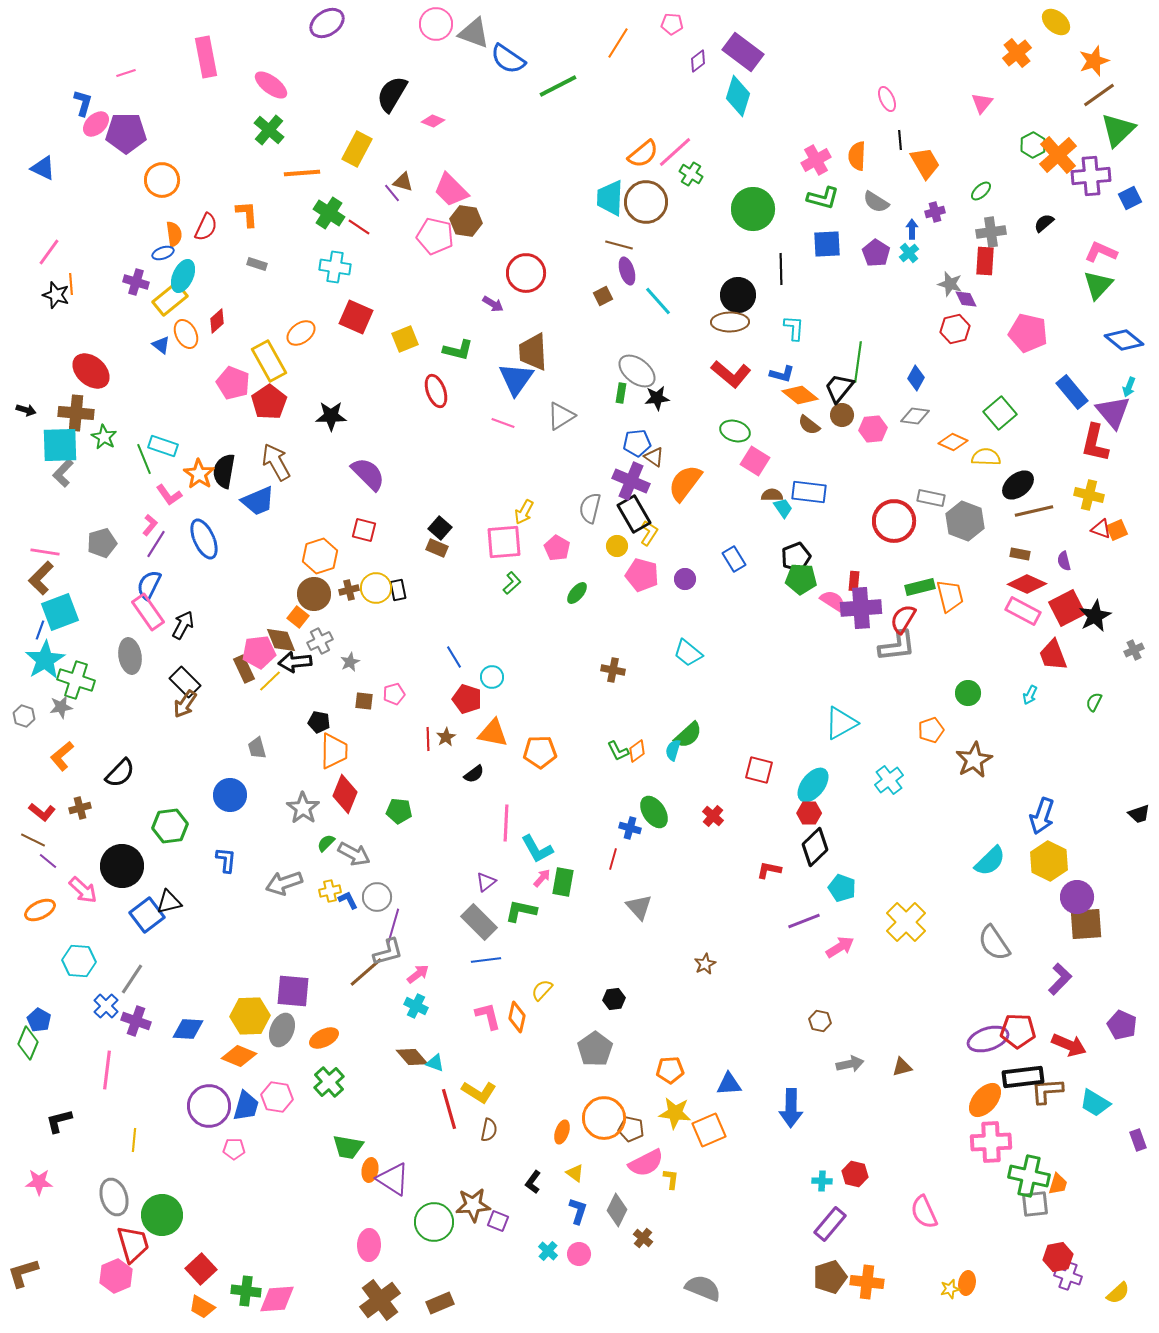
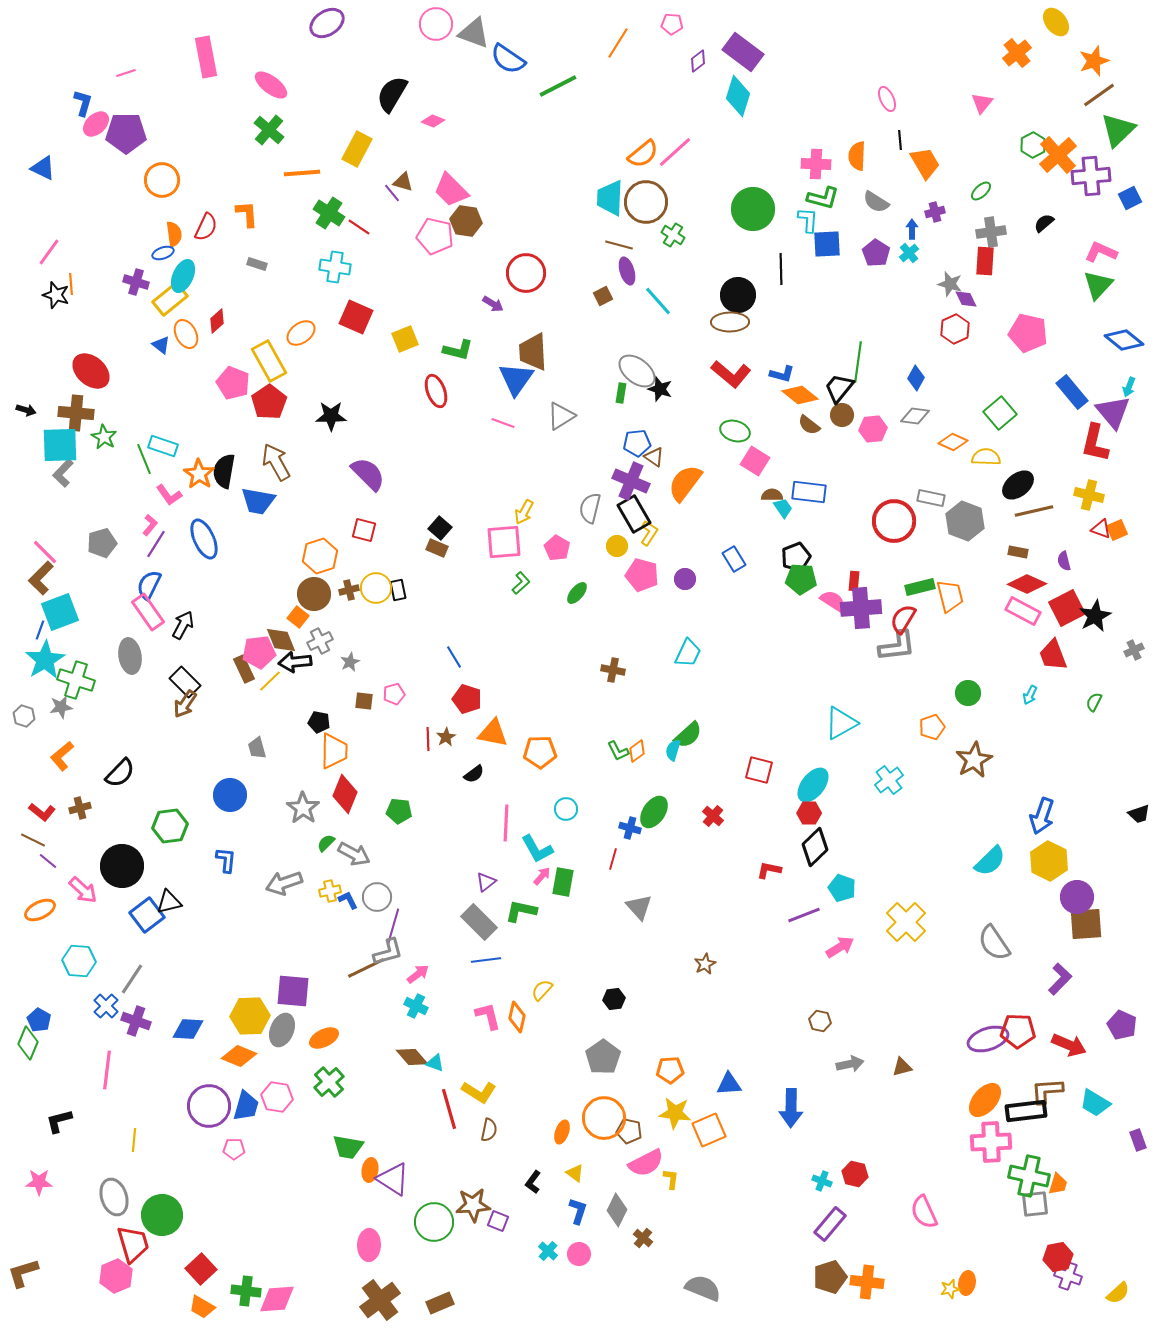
yellow ellipse at (1056, 22): rotated 12 degrees clockwise
pink cross at (816, 160): moved 4 px down; rotated 32 degrees clockwise
green cross at (691, 174): moved 18 px left, 61 px down
cyan L-shape at (794, 328): moved 14 px right, 108 px up
red hexagon at (955, 329): rotated 12 degrees counterclockwise
black star at (657, 398): moved 3 px right, 9 px up; rotated 25 degrees clockwise
blue trapezoid at (258, 501): rotated 33 degrees clockwise
pink line at (45, 552): rotated 36 degrees clockwise
brown rectangle at (1020, 554): moved 2 px left, 2 px up
green L-shape at (512, 583): moved 9 px right
cyan trapezoid at (688, 653): rotated 104 degrees counterclockwise
cyan circle at (492, 677): moved 74 px right, 132 px down
orange pentagon at (931, 730): moved 1 px right, 3 px up
green ellipse at (654, 812): rotated 68 degrees clockwise
pink arrow at (542, 878): moved 2 px up
purple line at (804, 921): moved 6 px up
brown line at (366, 972): moved 4 px up; rotated 15 degrees clockwise
gray pentagon at (595, 1049): moved 8 px right, 8 px down
black rectangle at (1023, 1077): moved 3 px right, 34 px down
brown pentagon at (631, 1129): moved 2 px left, 2 px down
cyan cross at (822, 1181): rotated 18 degrees clockwise
